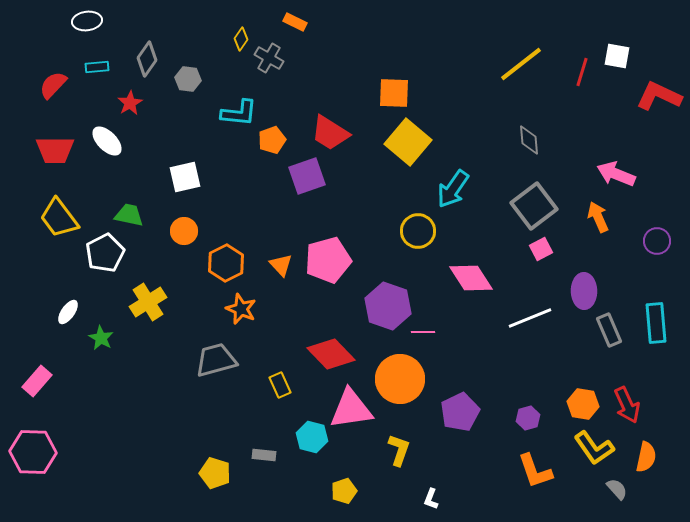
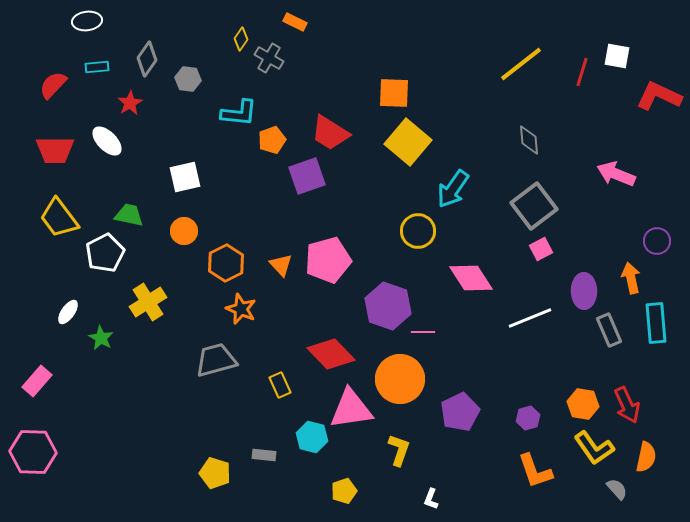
orange arrow at (598, 217): moved 33 px right, 61 px down; rotated 12 degrees clockwise
